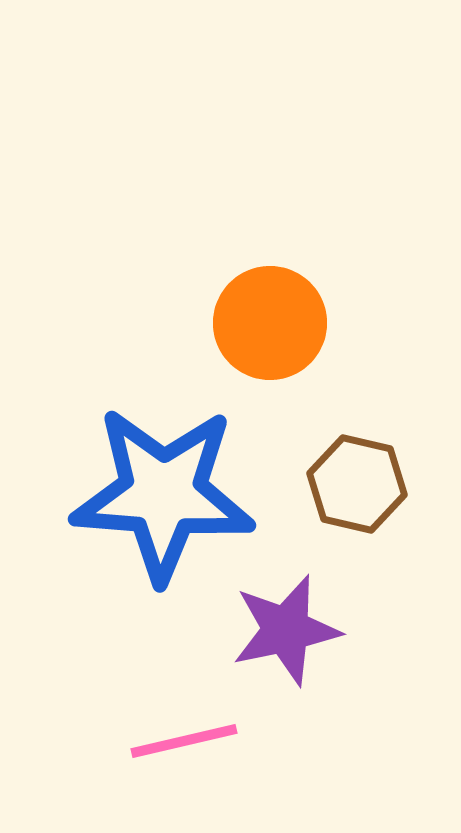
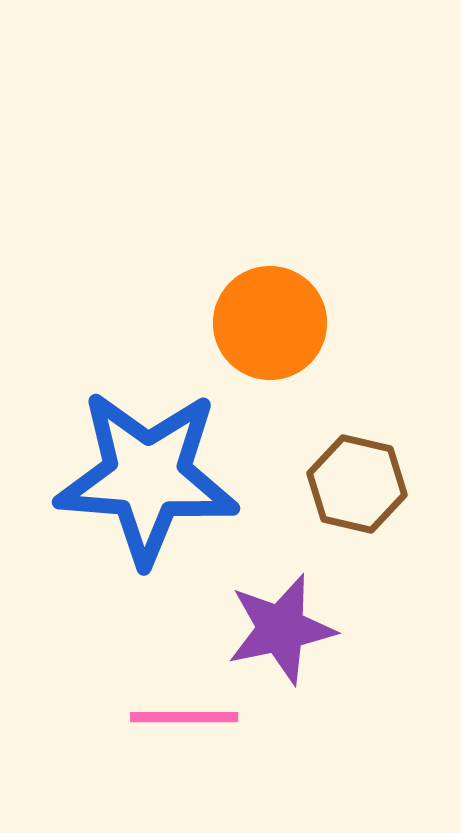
blue star: moved 16 px left, 17 px up
purple star: moved 5 px left, 1 px up
pink line: moved 24 px up; rotated 13 degrees clockwise
